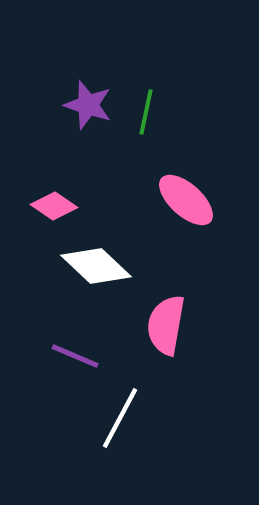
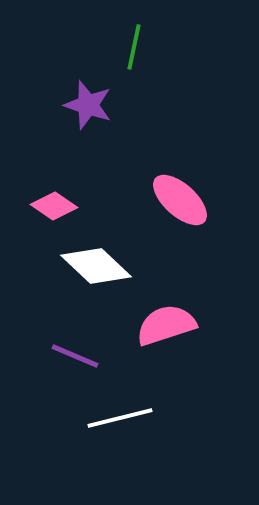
green line: moved 12 px left, 65 px up
pink ellipse: moved 6 px left
pink semicircle: rotated 62 degrees clockwise
white line: rotated 48 degrees clockwise
